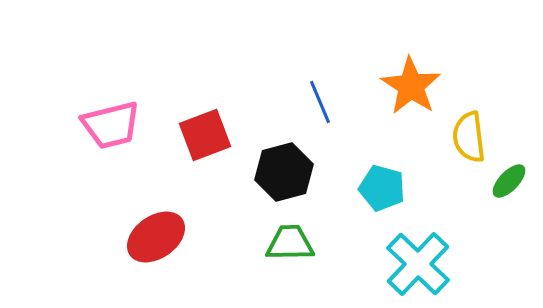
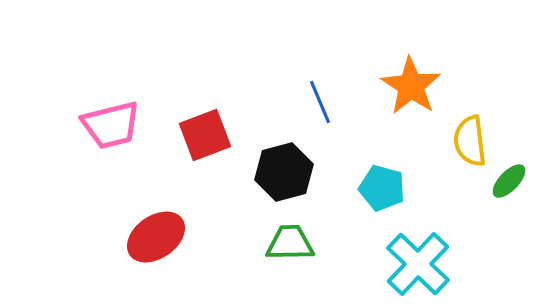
yellow semicircle: moved 1 px right, 4 px down
